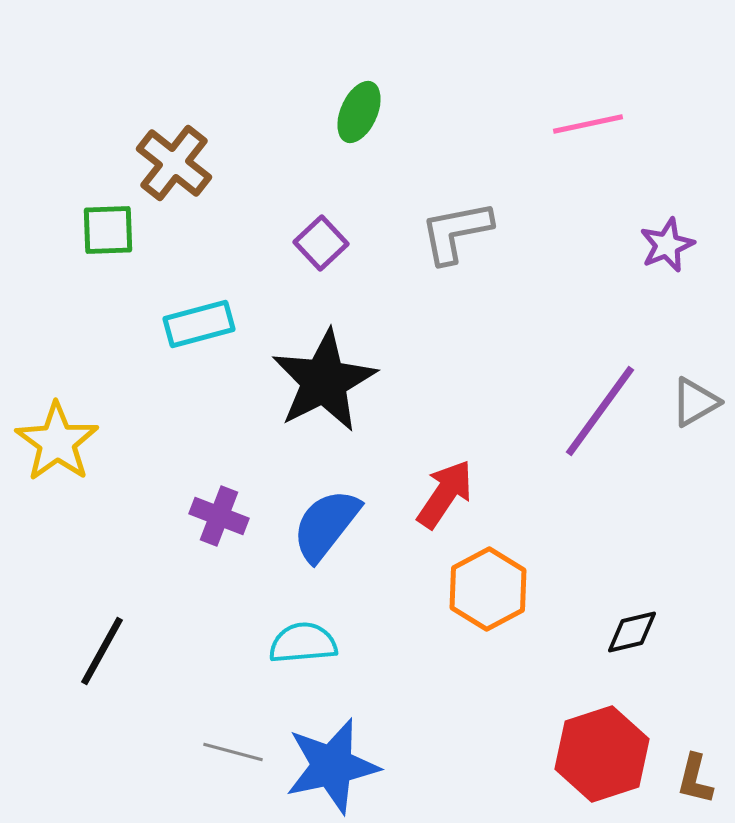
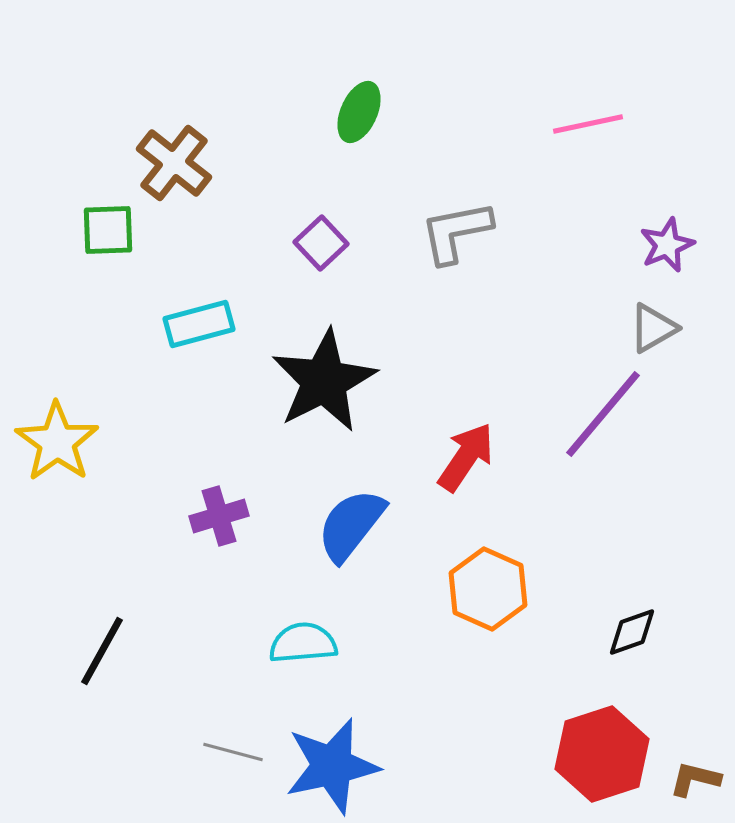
gray triangle: moved 42 px left, 74 px up
purple line: moved 3 px right, 3 px down; rotated 4 degrees clockwise
red arrow: moved 21 px right, 37 px up
purple cross: rotated 38 degrees counterclockwise
blue semicircle: moved 25 px right
orange hexagon: rotated 8 degrees counterclockwise
black diamond: rotated 6 degrees counterclockwise
brown L-shape: rotated 90 degrees clockwise
